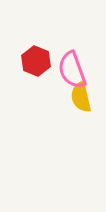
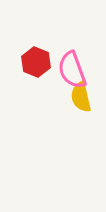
red hexagon: moved 1 px down
